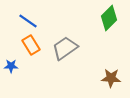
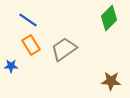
blue line: moved 1 px up
gray trapezoid: moved 1 px left, 1 px down
brown star: moved 3 px down
